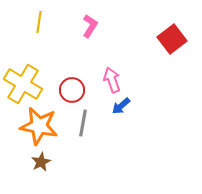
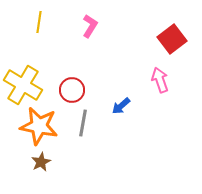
pink arrow: moved 48 px right
yellow cross: moved 1 px down
